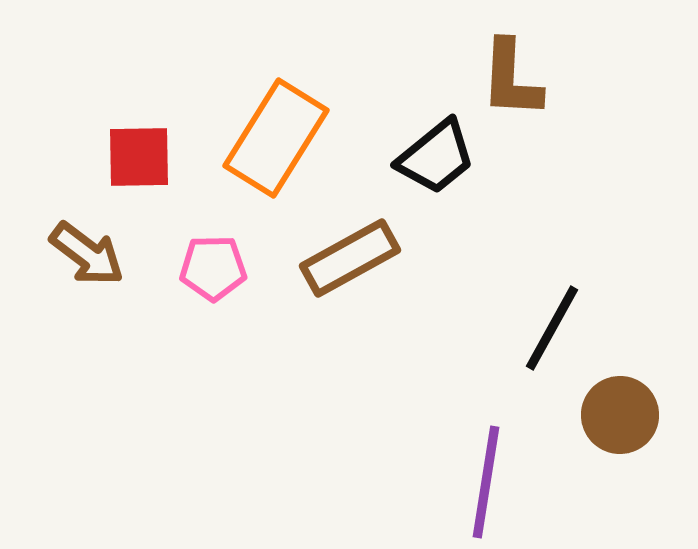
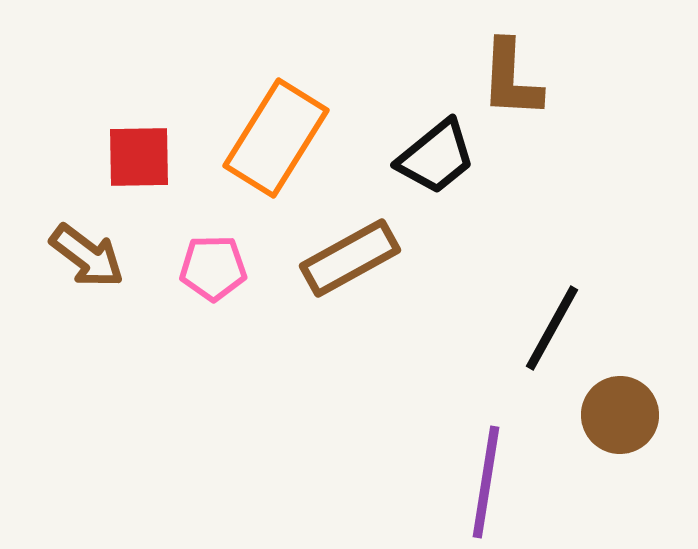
brown arrow: moved 2 px down
